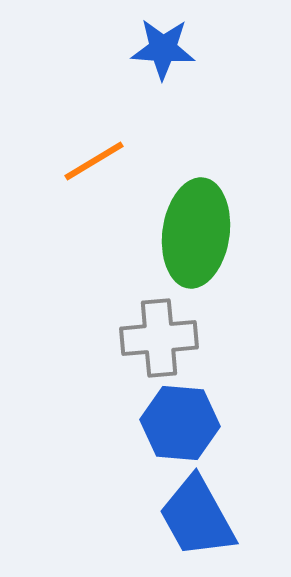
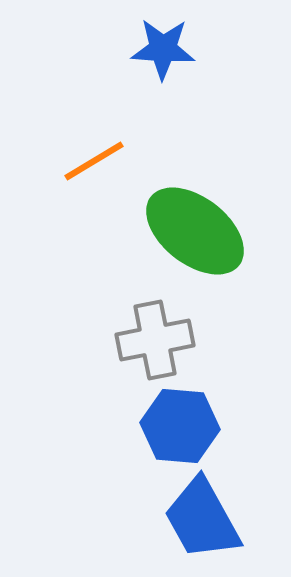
green ellipse: moved 1 px left, 2 px up; rotated 60 degrees counterclockwise
gray cross: moved 4 px left, 2 px down; rotated 6 degrees counterclockwise
blue hexagon: moved 3 px down
blue trapezoid: moved 5 px right, 2 px down
